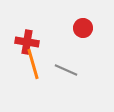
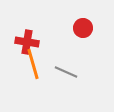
gray line: moved 2 px down
